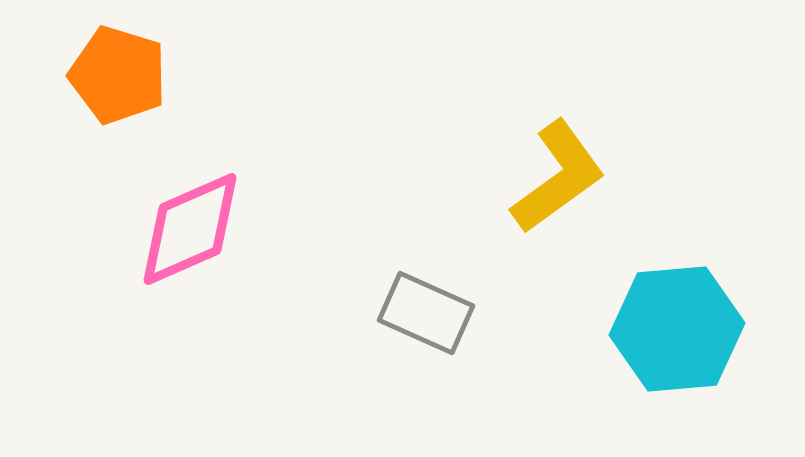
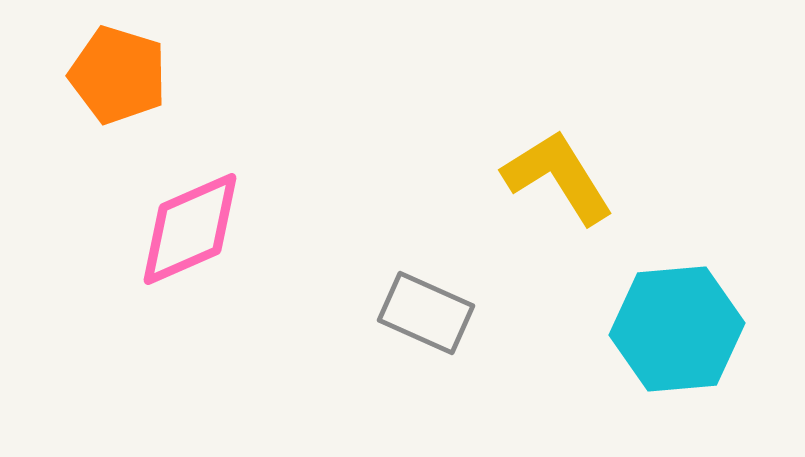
yellow L-shape: rotated 86 degrees counterclockwise
